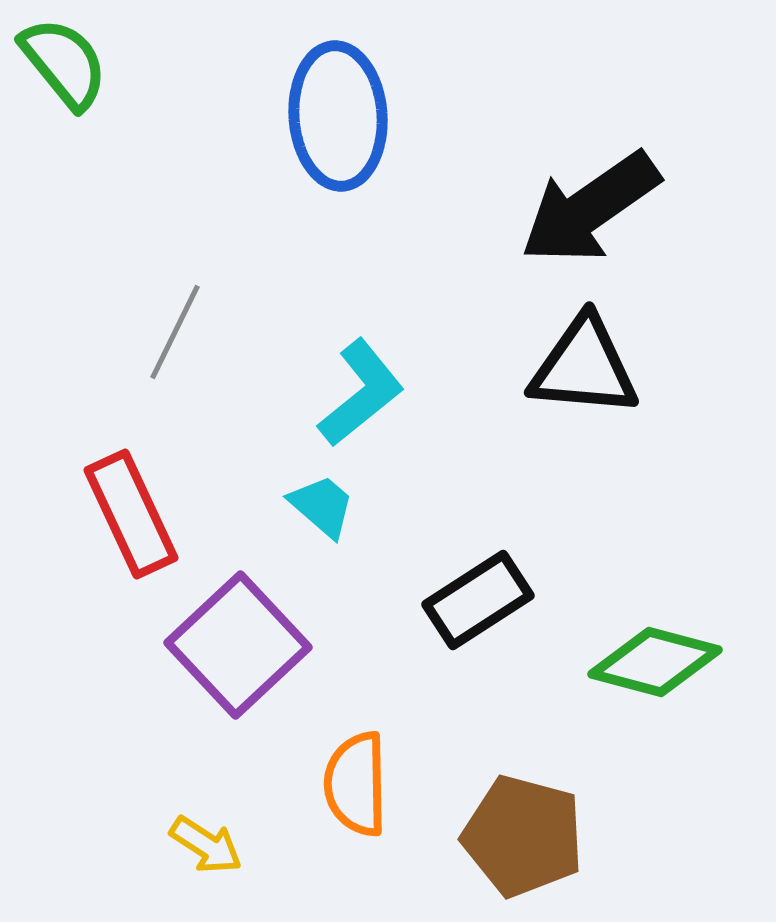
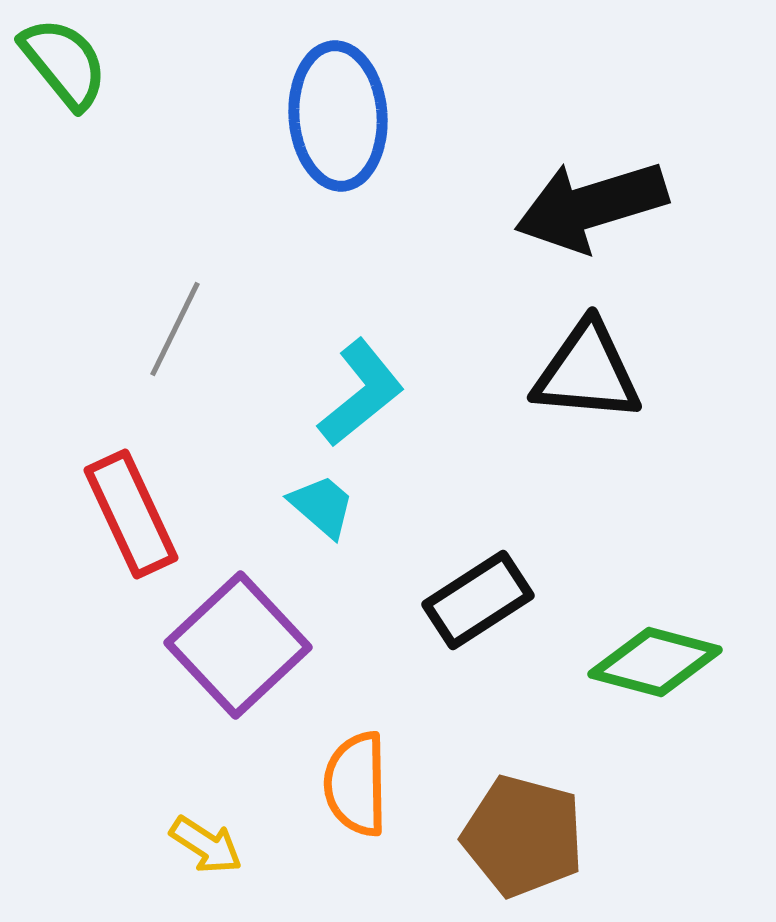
black arrow: moved 1 px right, 2 px up; rotated 18 degrees clockwise
gray line: moved 3 px up
black triangle: moved 3 px right, 5 px down
